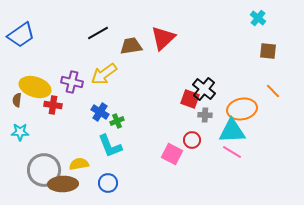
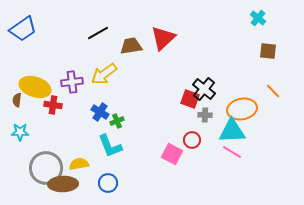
blue trapezoid: moved 2 px right, 6 px up
purple cross: rotated 20 degrees counterclockwise
gray circle: moved 2 px right, 2 px up
